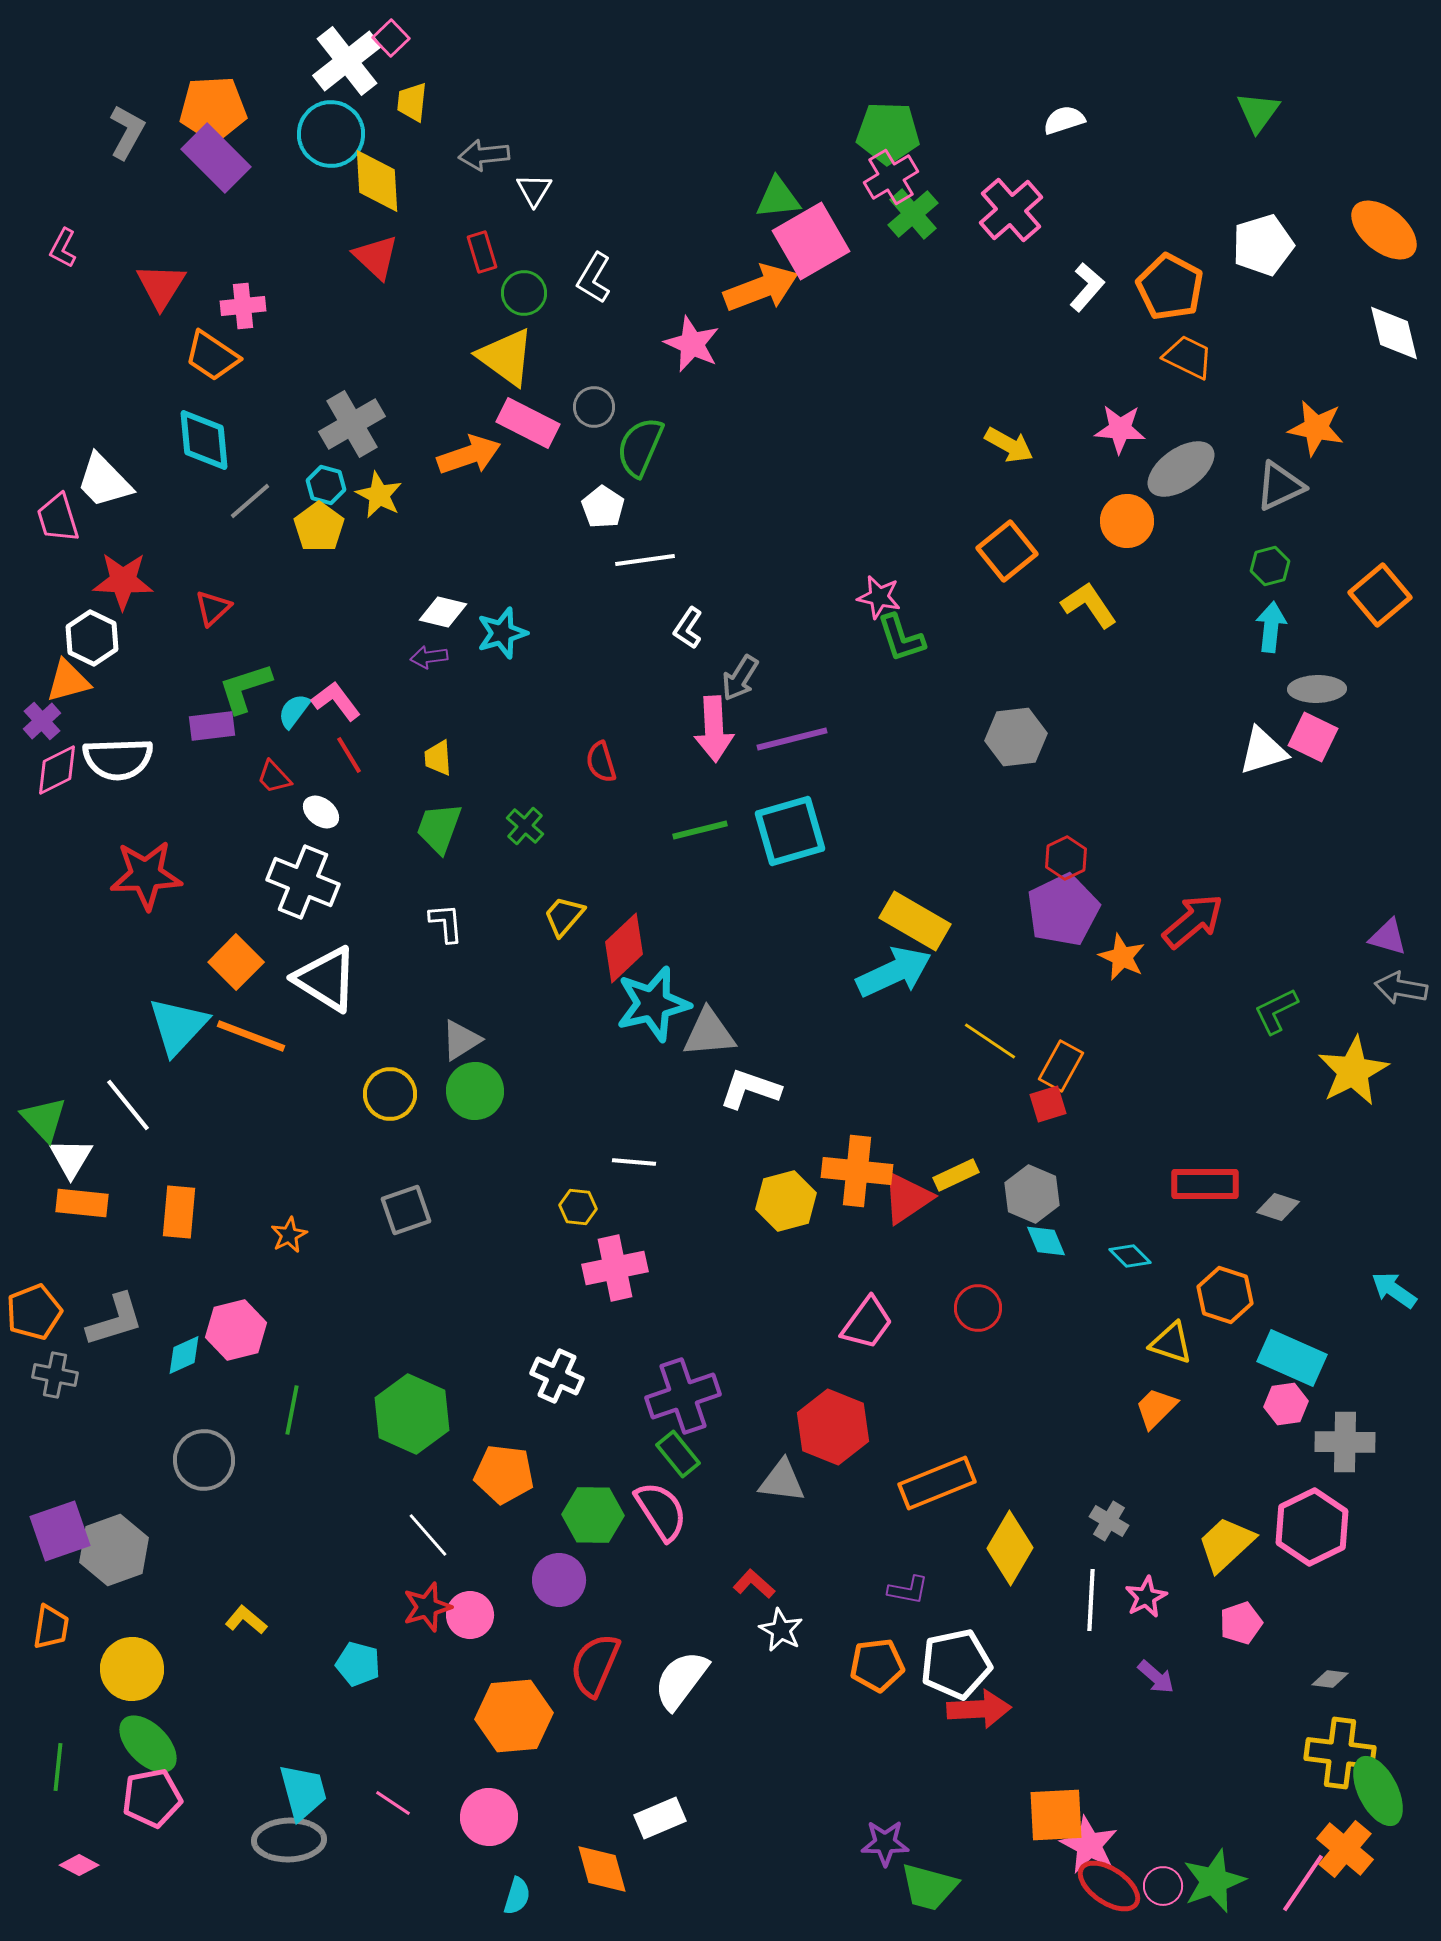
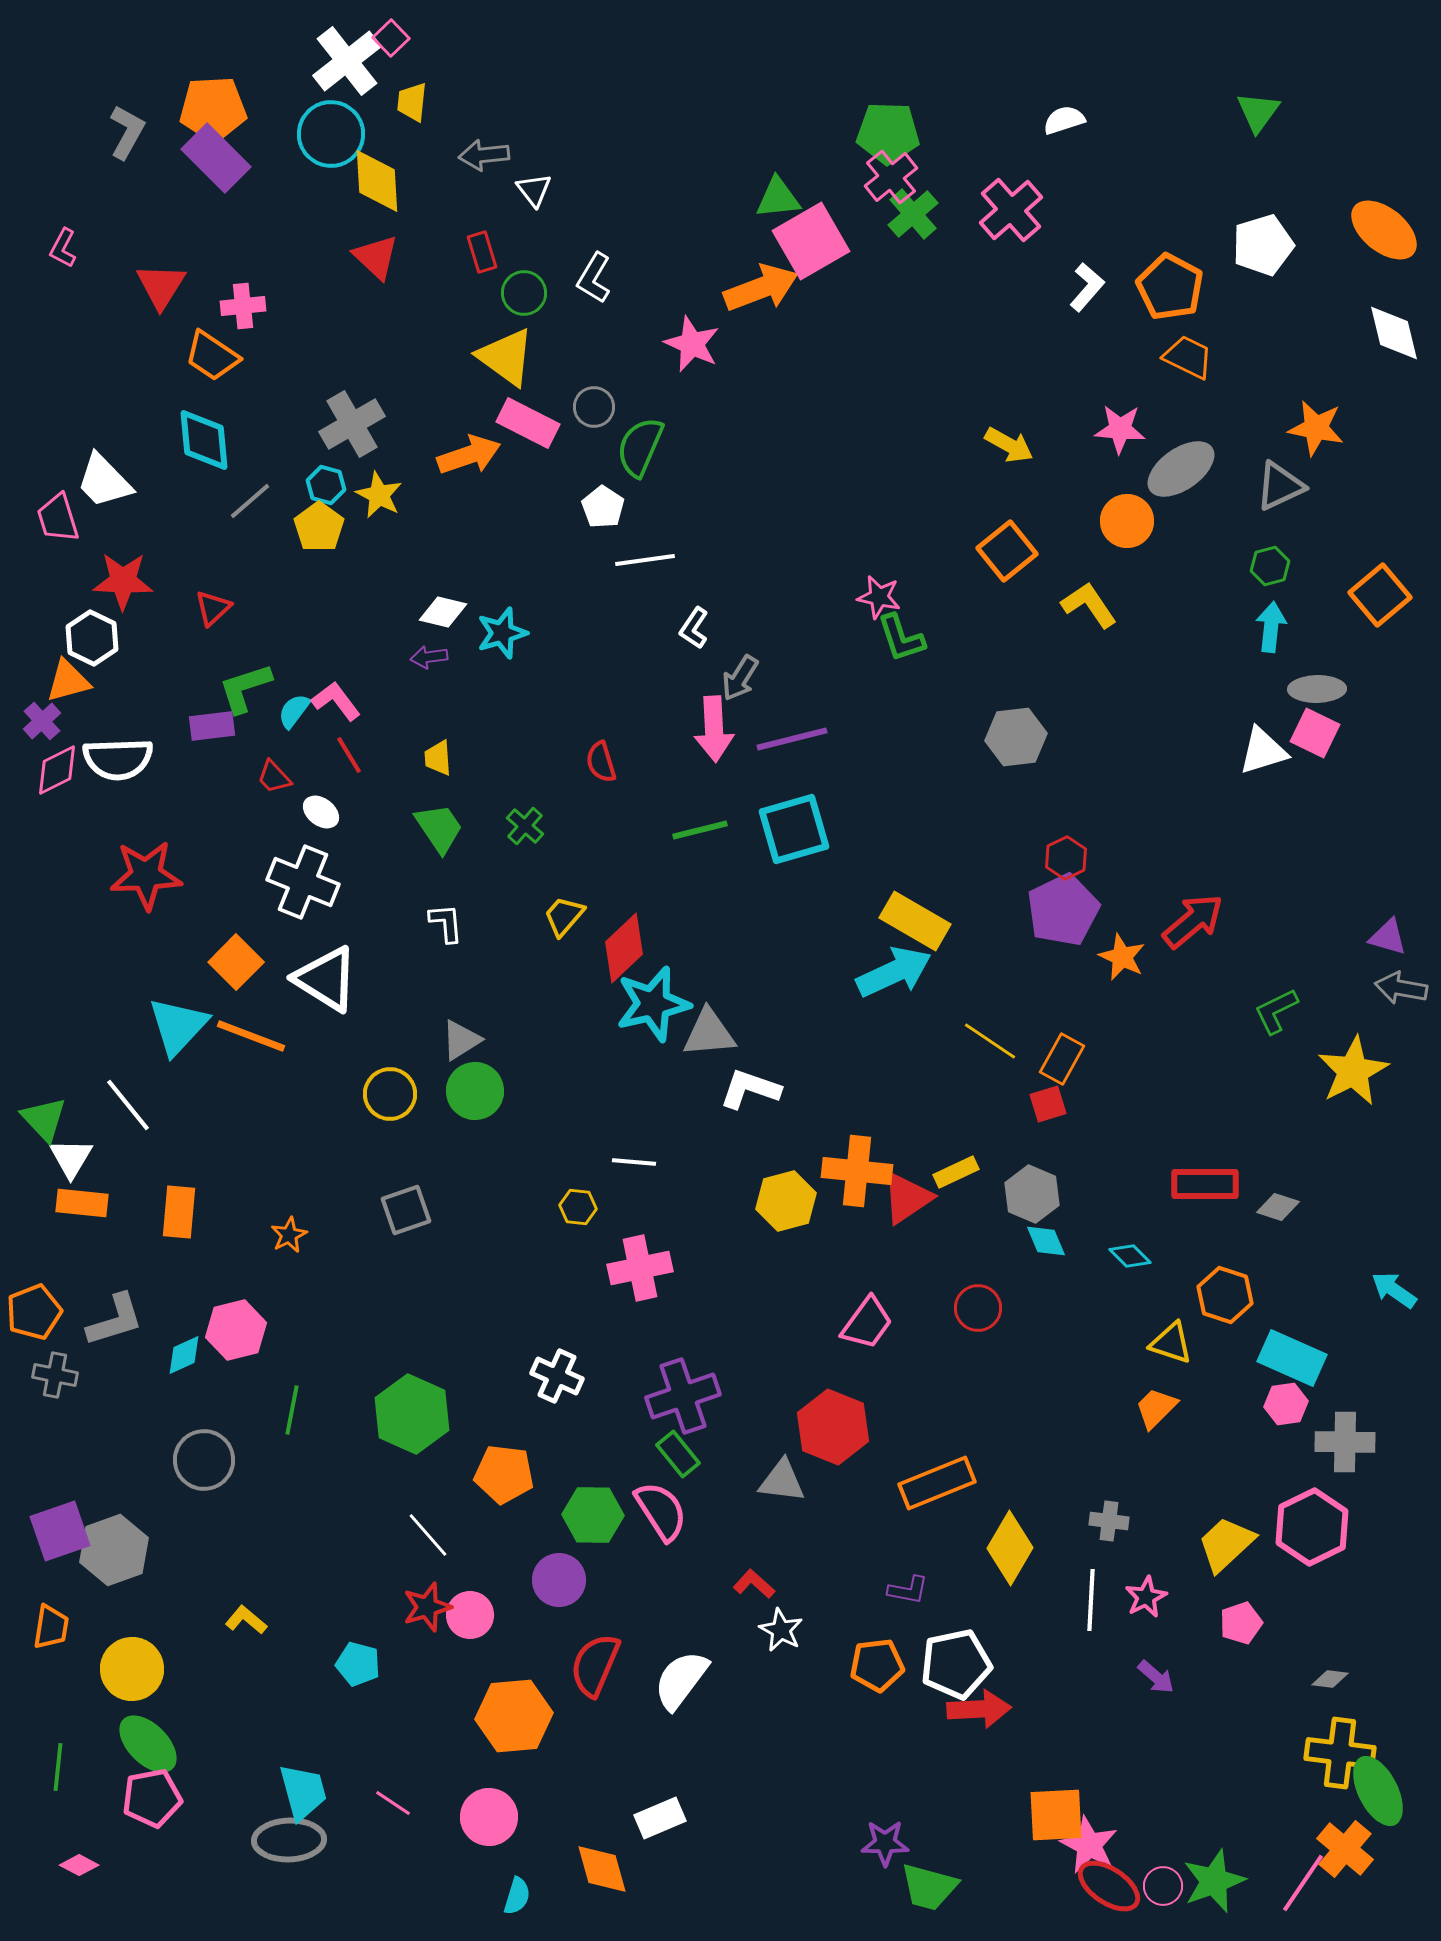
pink cross at (891, 177): rotated 8 degrees counterclockwise
white triangle at (534, 190): rotated 9 degrees counterclockwise
white L-shape at (688, 628): moved 6 px right
pink square at (1313, 737): moved 2 px right, 4 px up
green trapezoid at (439, 828): rotated 126 degrees clockwise
cyan square at (790, 831): moved 4 px right, 2 px up
orange rectangle at (1061, 1066): moved 1 px right, 7 px up
yellow rectangle at (956, 1175): moved 3 px up
pink cross at (615, 1268): moved 25 px right
gray cross at (1109, 1521): rotated 24 degrees counterclockwise
